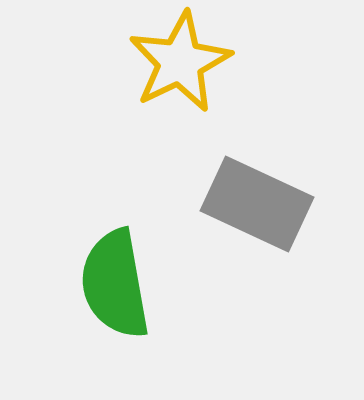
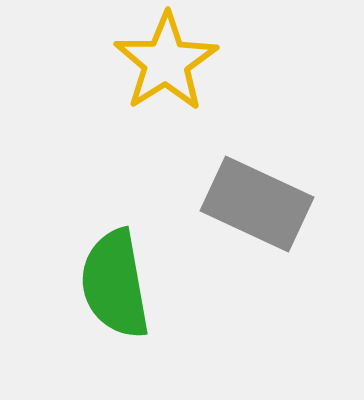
yellow star: moved 14 px left; rotated 6 degrees counterclockwise
